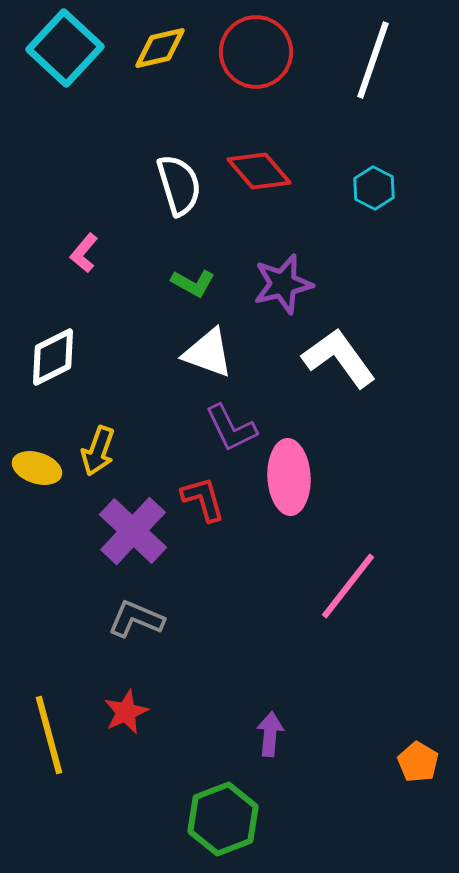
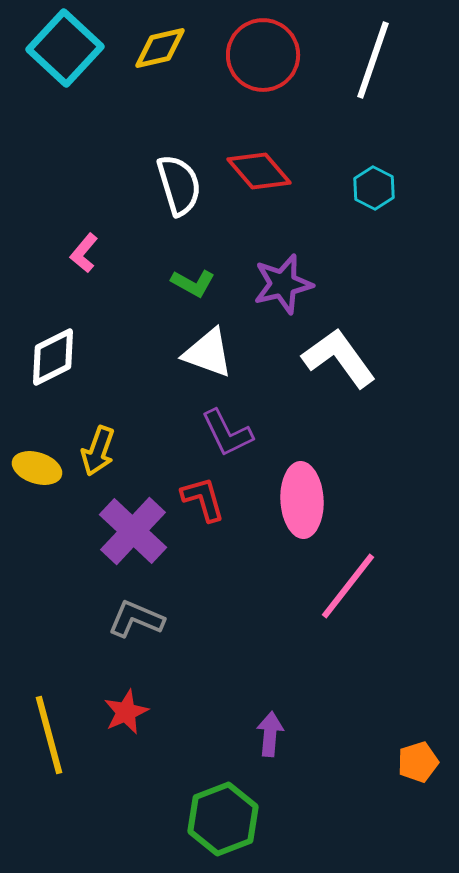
red circle: moved 7 px right, 3 px down
purple L-shape: moved 4 px left, 5 px down
pink ellipse: moved 13 px right, 23 px down
orange pentagon: rotated 24 degrees clockwise
